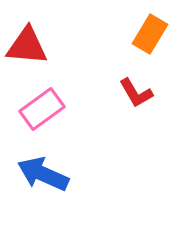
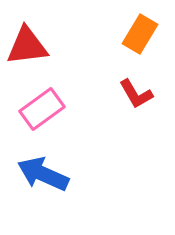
orange rectangle: moved 10 px left
red triangle: rotated 12 degrees counterclockwise
red L-shape: moved 1 px down
